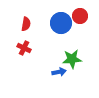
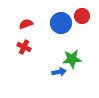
red circle: moved 2 px right
red semicircle: rotated 120 degrees counterclockwise
red cross: moved 1 px up
